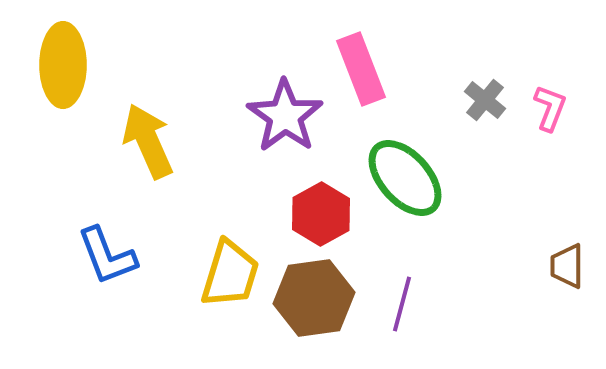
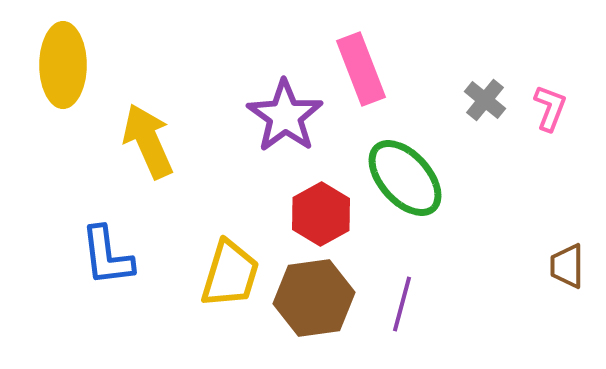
blue L-shape: rotated 14 degrees clockwise
